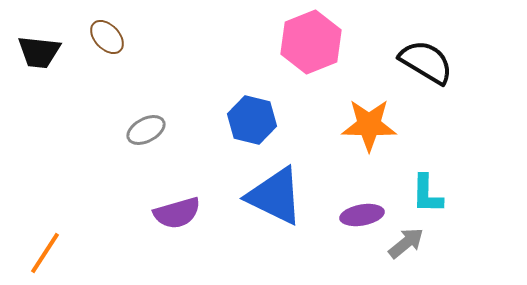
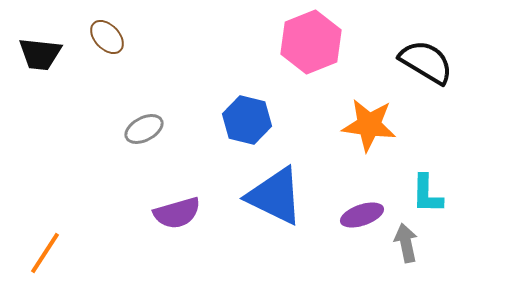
black trapezoid: moved 1 px right, 2 px down
blue hexagon: moved 5 px left
orange star: rotated 6 degrees clockwise
gray ellipse: moved 2 px left, 1 px up
purple ellipse: rotated 9 degrees counterclockwise
gray arrow: rotated 63 degrees counterclockwise
